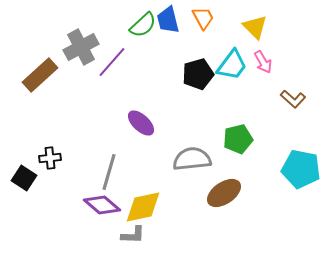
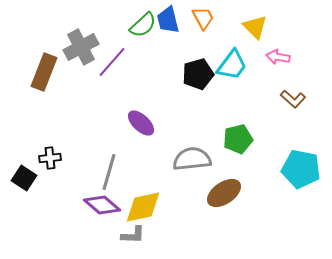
pink arrow: moved 15 px right, 5 px up; rotated 130 degrees clockwise
brown rectangle: moved 4 px right, 3 px up; rotated 27 degrees counterclockwise
